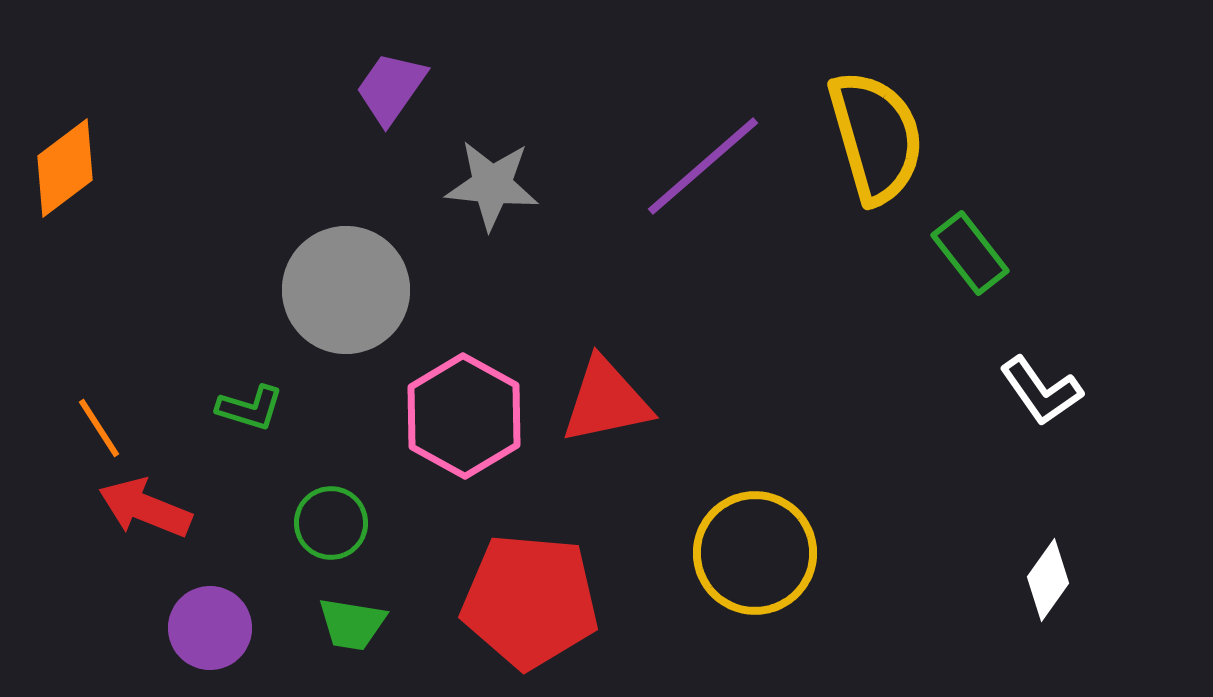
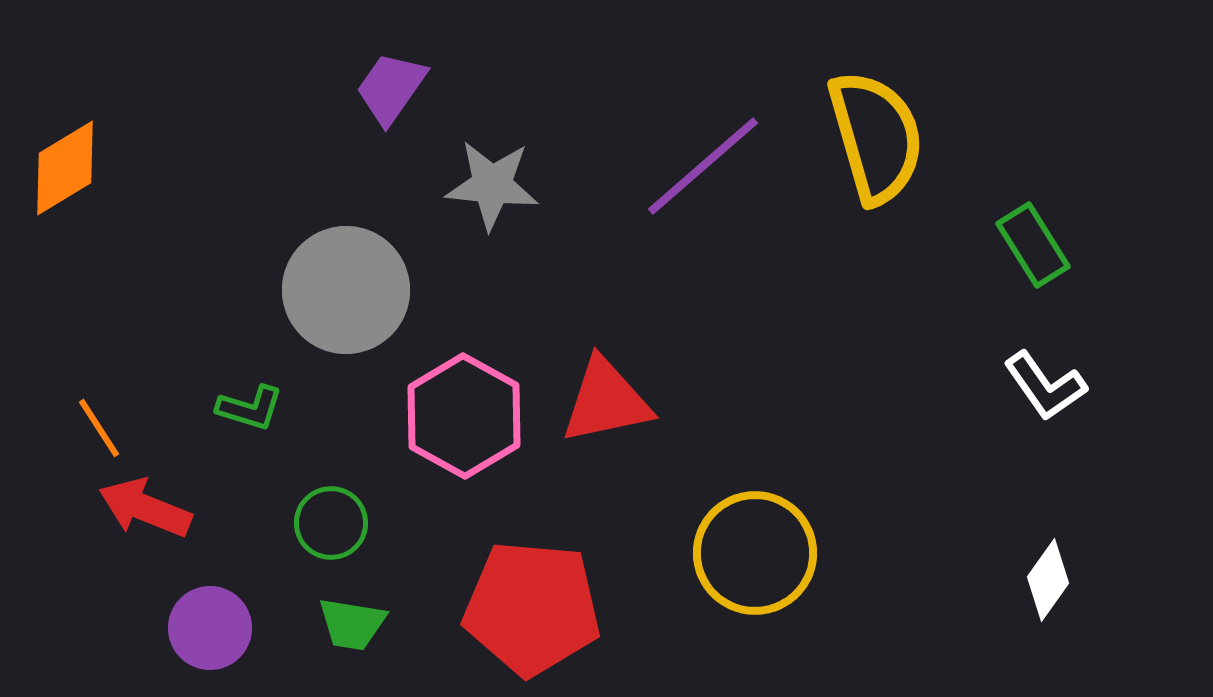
orange diamond: rotated 6 degrees clockwise
green rectangle: moved 63 px right, 8 px up; rotated 6 degrees clockwise
white L-shape: moved 4 px right, 5 px up
red pentagon: moved 2 px right, 7 px down
